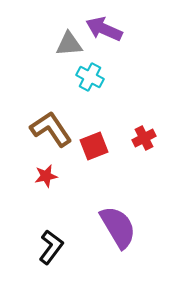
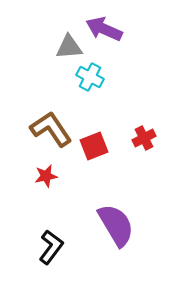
gray triangle: moved 3 px down
purple semicircle: moved 2 px left, 2 px up
